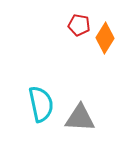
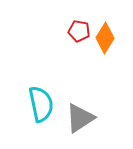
red pentagon: moved 6 px down
gray triangle: rotated 36 degrees counterclockwise
